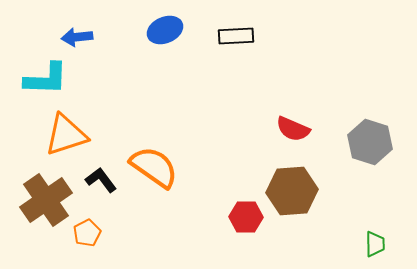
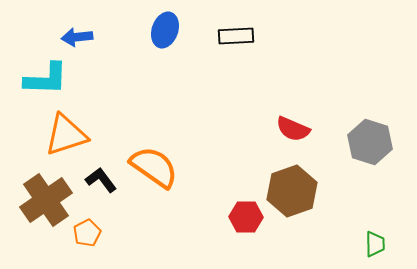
blue ellipse: rotated 48 degrees counterclockwise
brown hexagon: rotated 15 degrees counterclockwise
